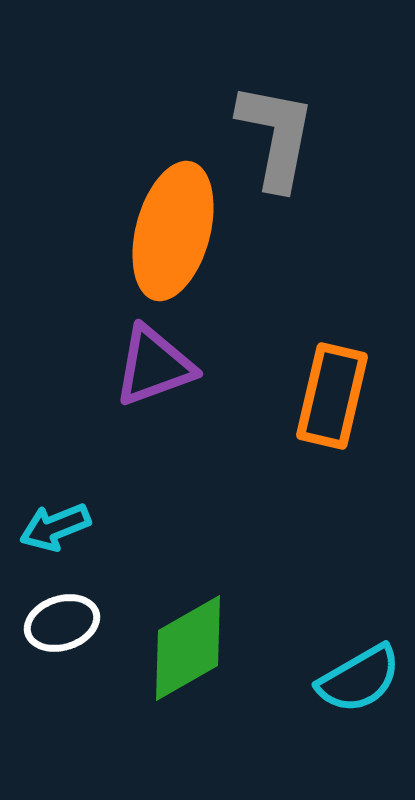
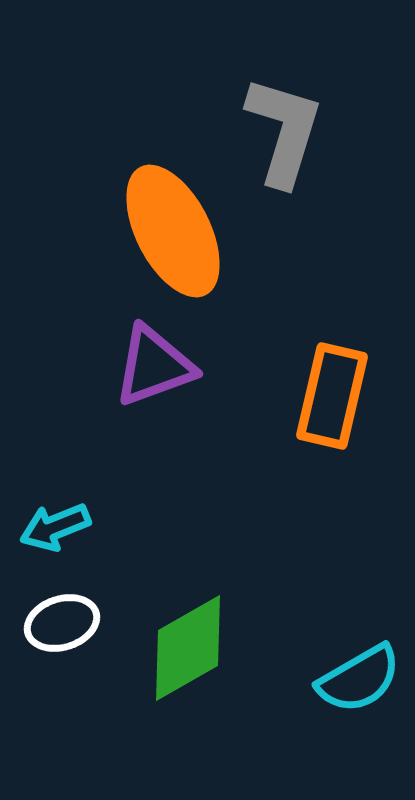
gray L-shape: moved 8 px right, 5 px up; rotated 6 degrees clockwise
orange ellipse: rotated 42 degrees counterclockwise
